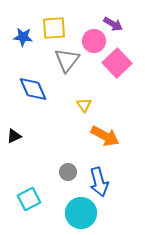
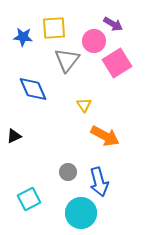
pink square: rotated 12 degrees clockwise
